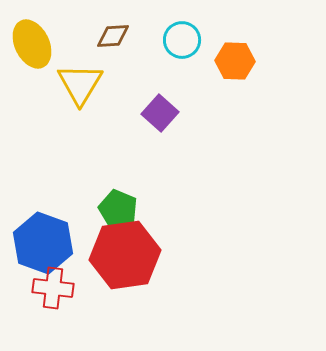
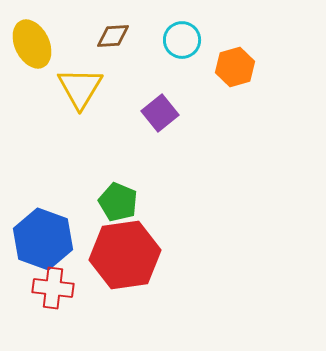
orange hexagon: moved 6 px down; rotated 18 degrees counterclockwise
yellow triangle: moved 4 px down
purple square: rotated 9 degrees clockwise
green pentagon: moved 7 px up
blue hexagon: moved 4 px up
